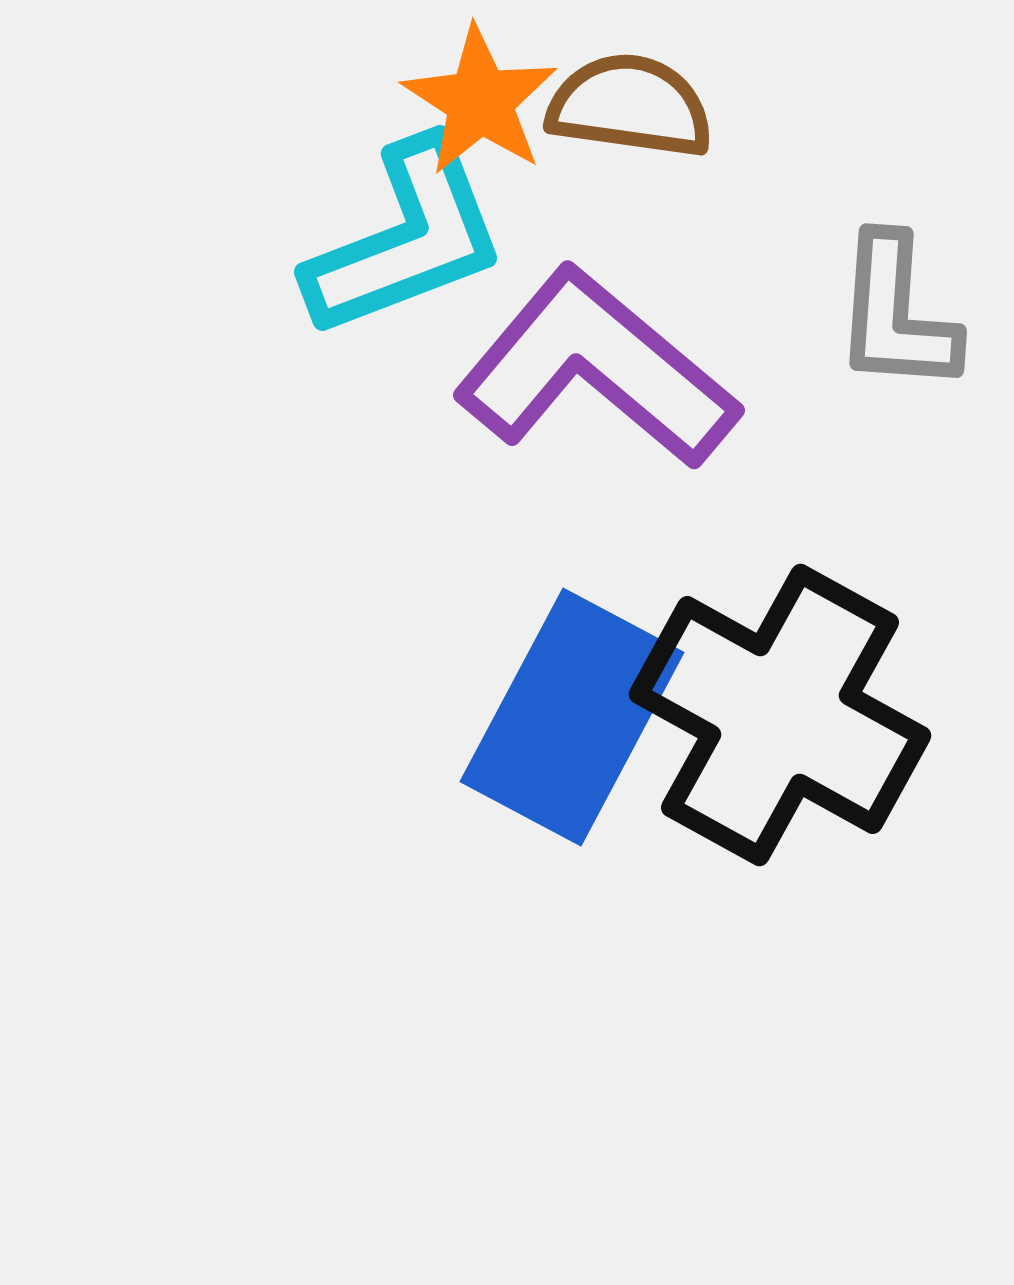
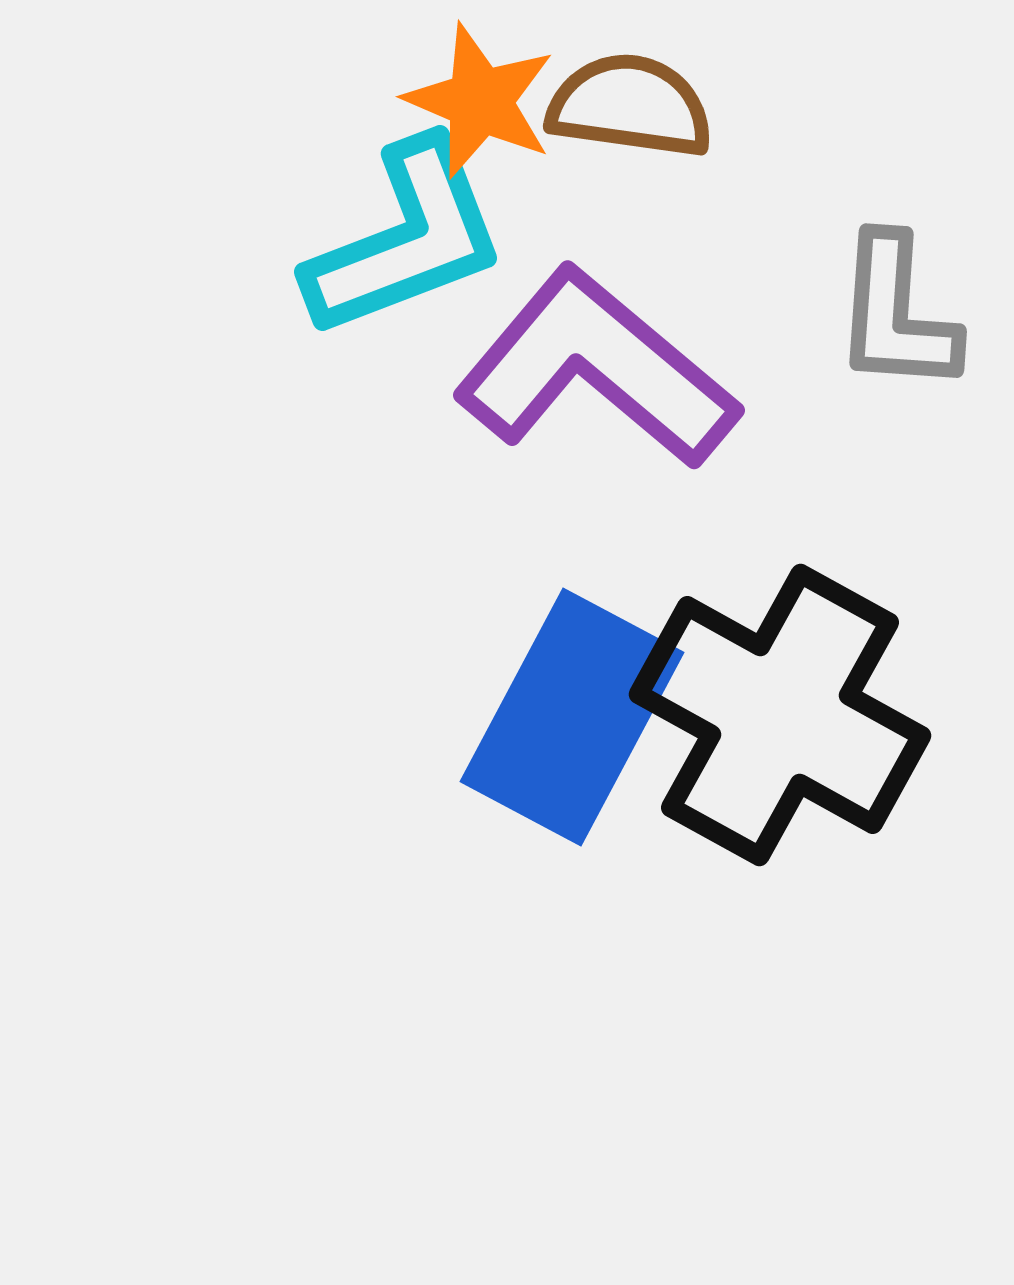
orange star: rotated 10 degrees counterclockwise
